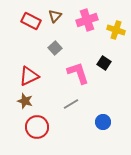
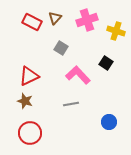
brown triangle: moved 2 px down
red rectangle: moved 1 px right, 1 px down
yellow cross: moved 1 px down
gray square: moved 6 px right; rotated 16 degrees counterclockwise
black square: moved 2 px right
pink L-shape: moved 2 px down; rotated 25 degrees counterclockwise
gray line: rotated 21 degrees clockwise
blue circle: moved 6 px right
red circle: moved 7 px left, 6 px down
